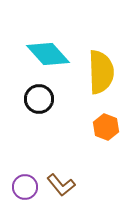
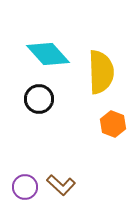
orange hexagon: moved 7 px right, 3 px up
brown L-shape: rotated 8 degrees counterclockwise
